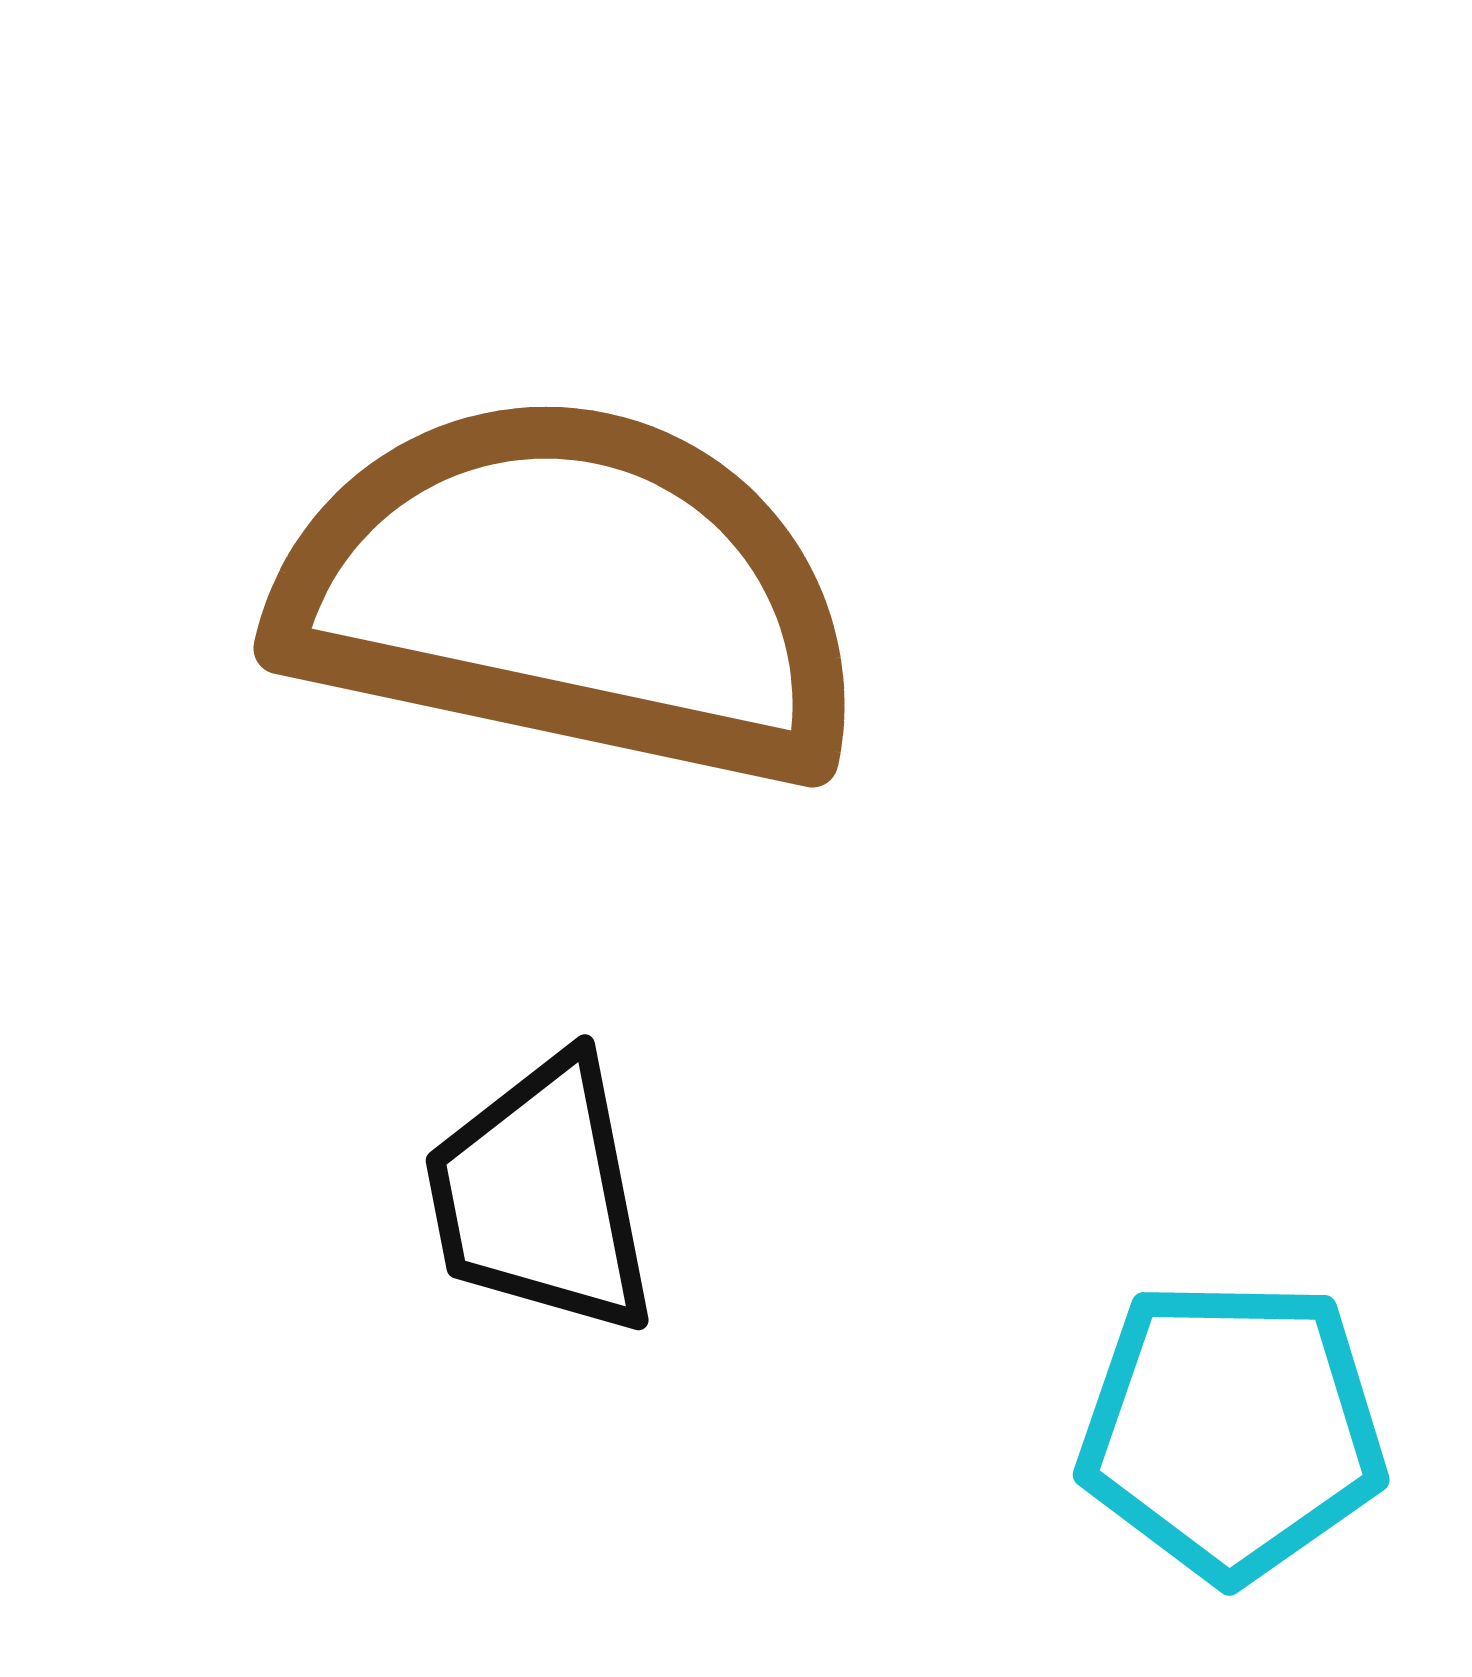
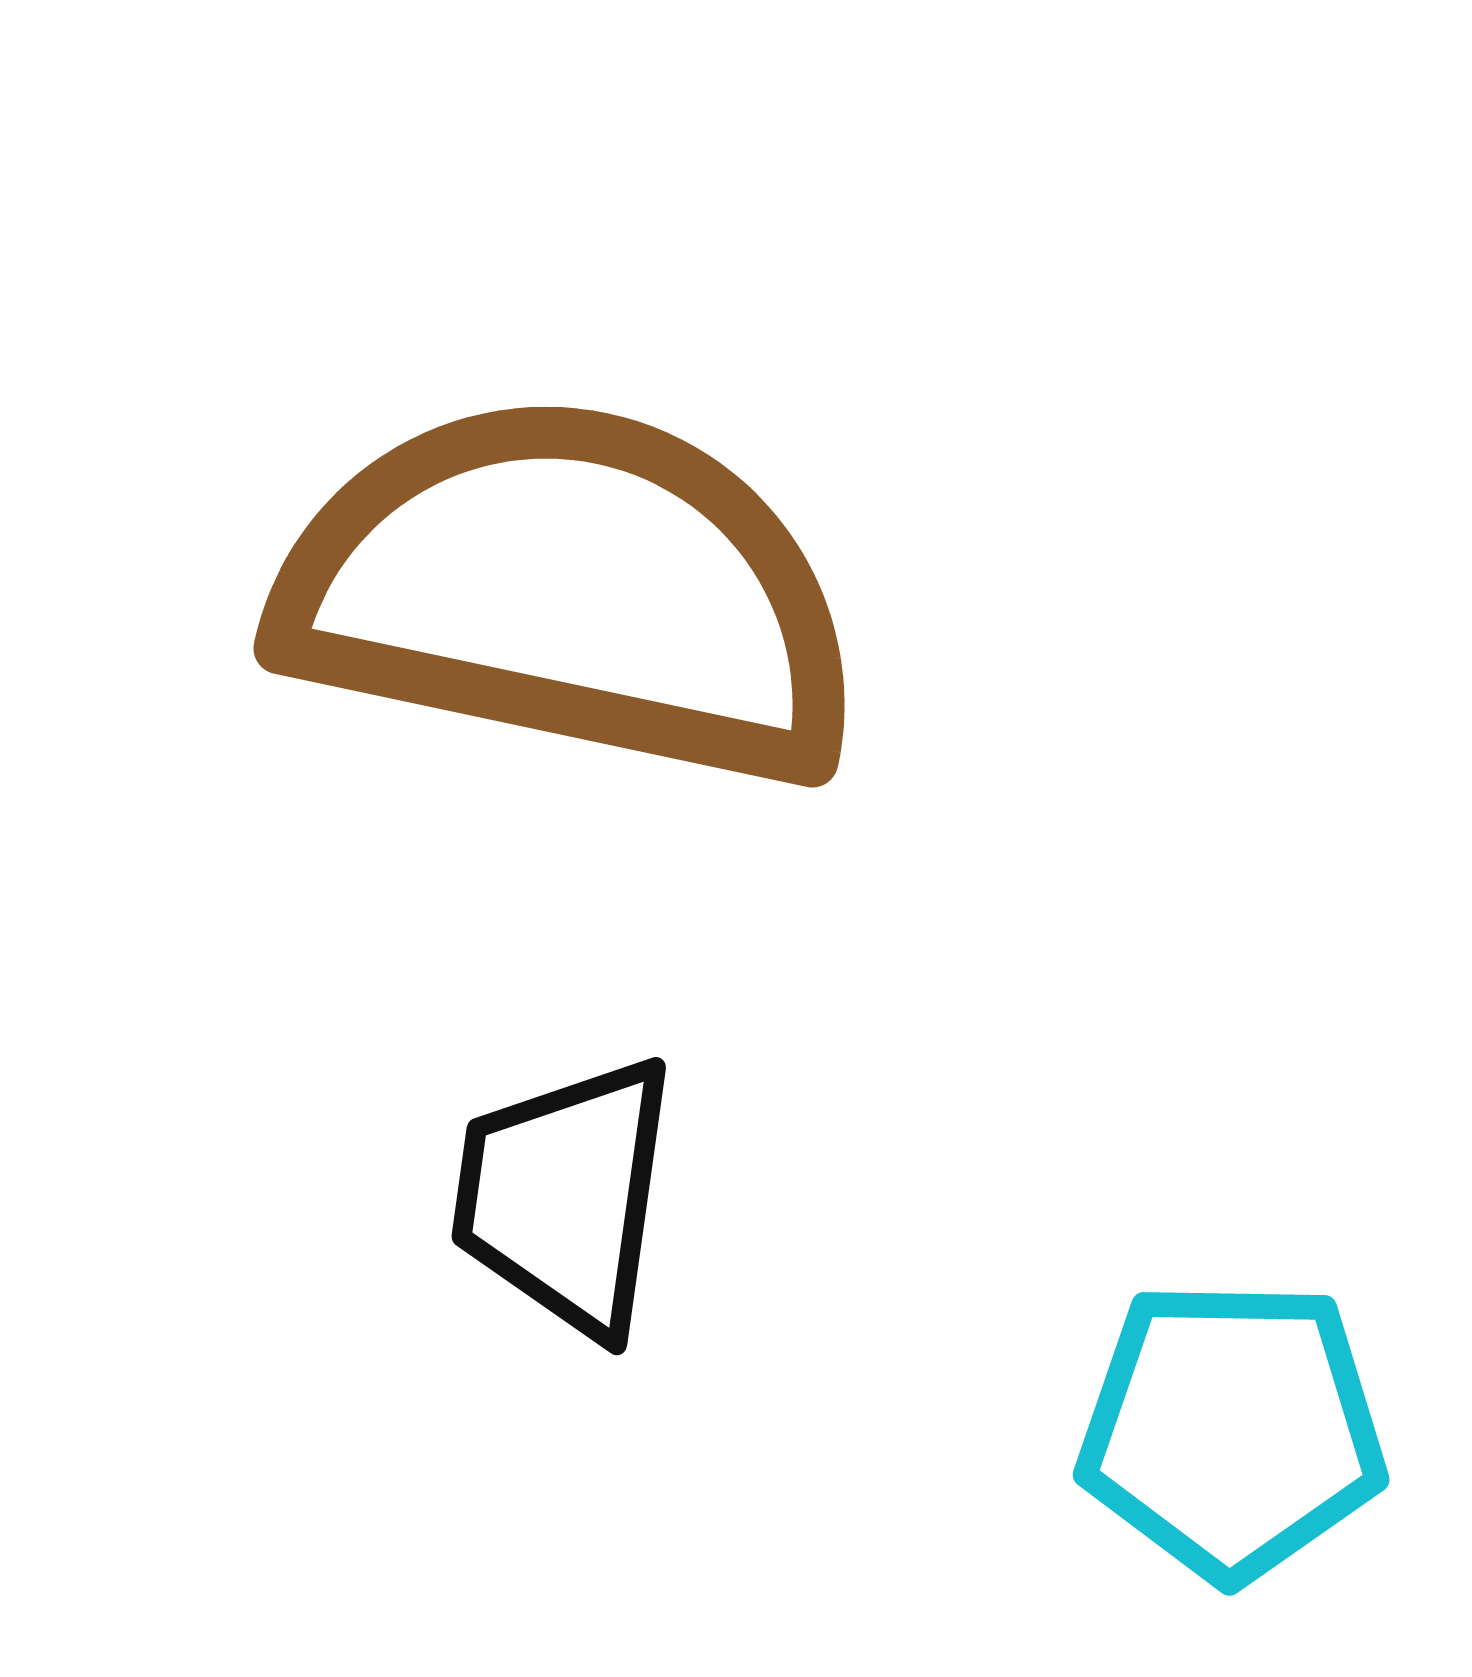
black trapezoid: moved 24 px right; rotated 19 degrees clockwise
